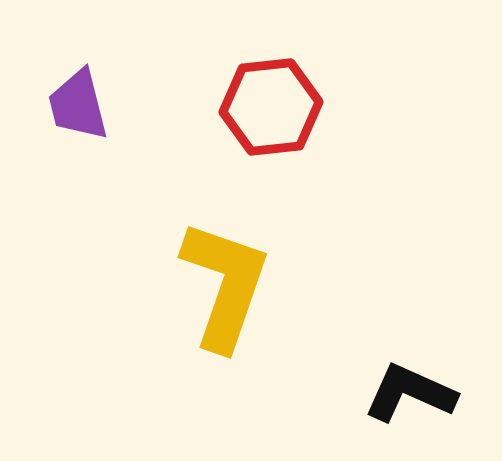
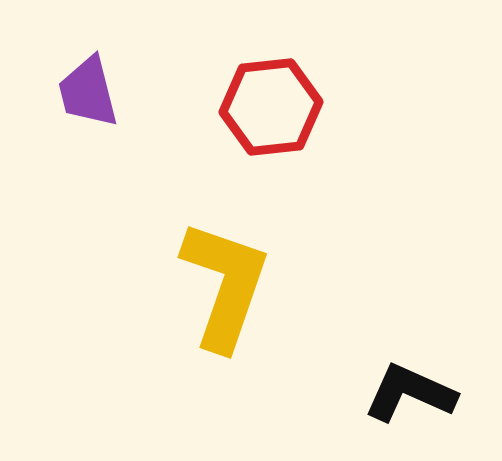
purple trapezoid: moved 10 px right, 13 px up
